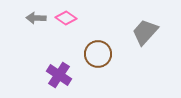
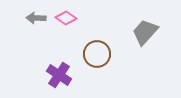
brown circle: moved 1 px left
